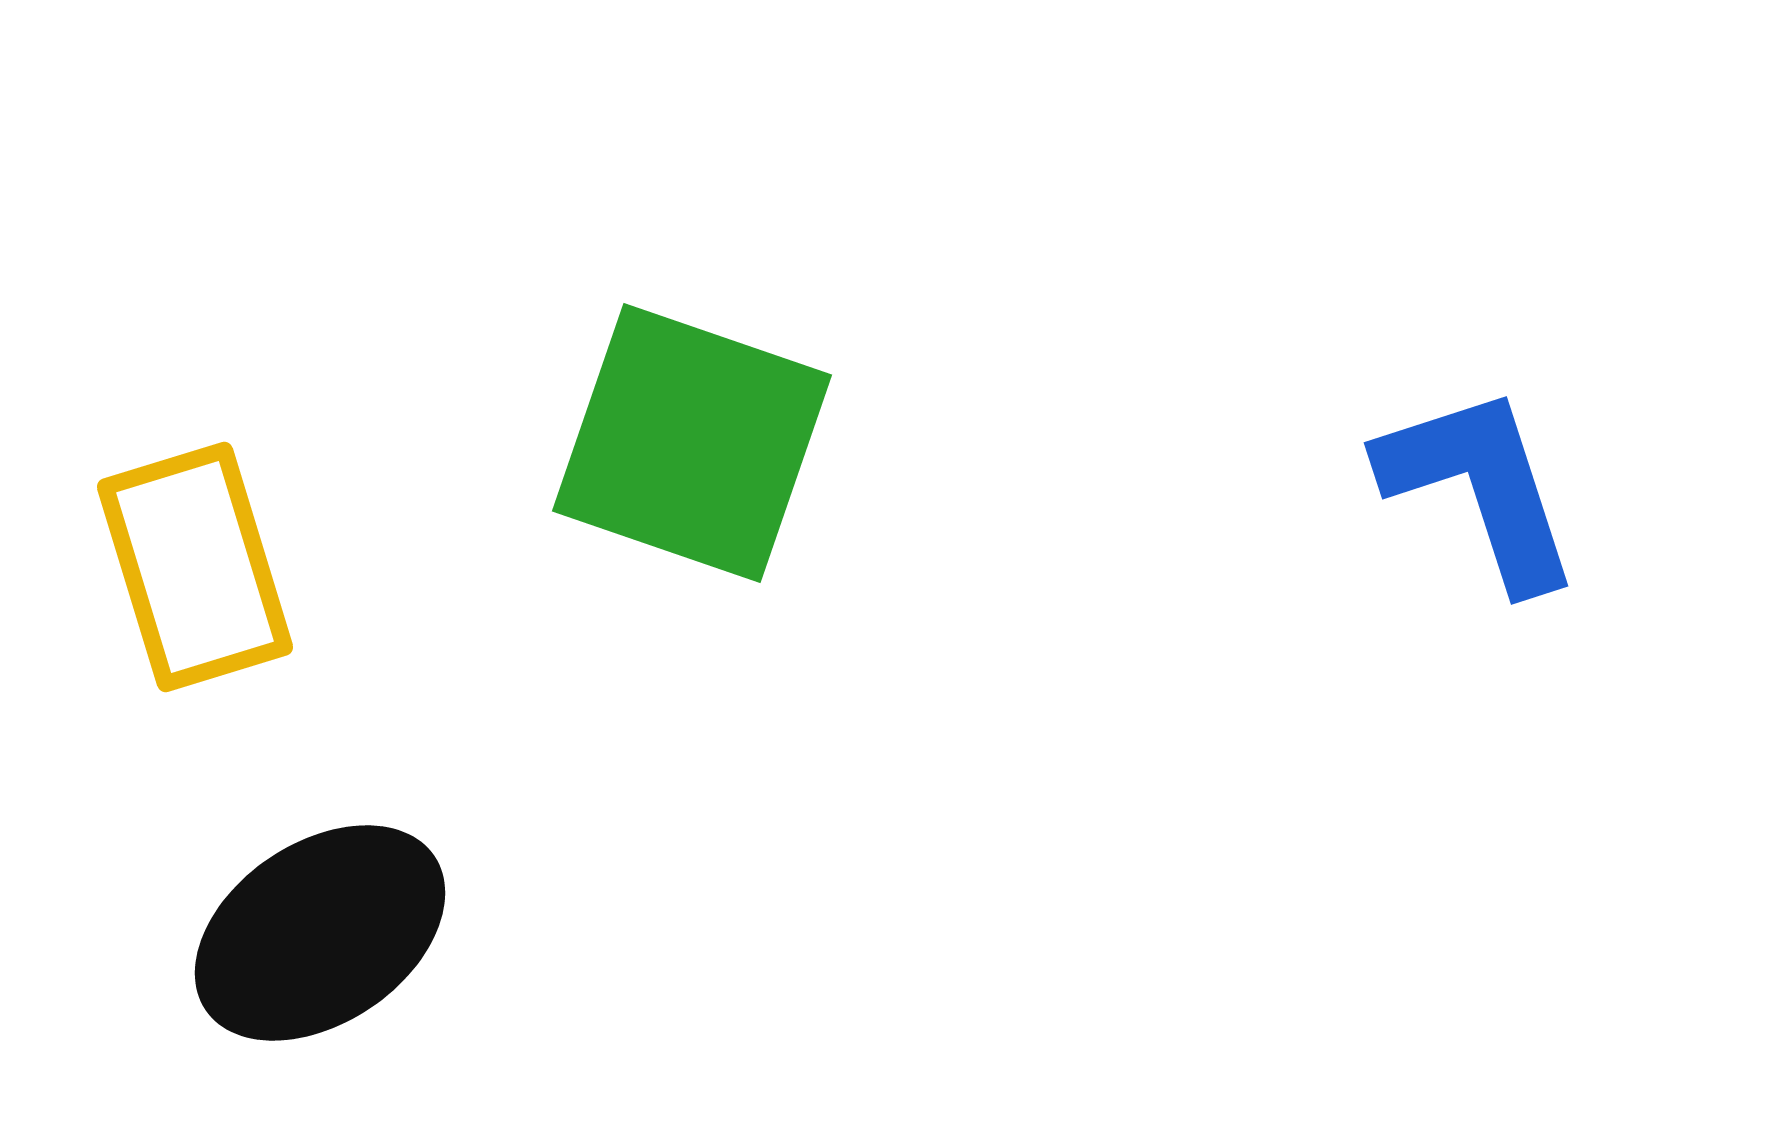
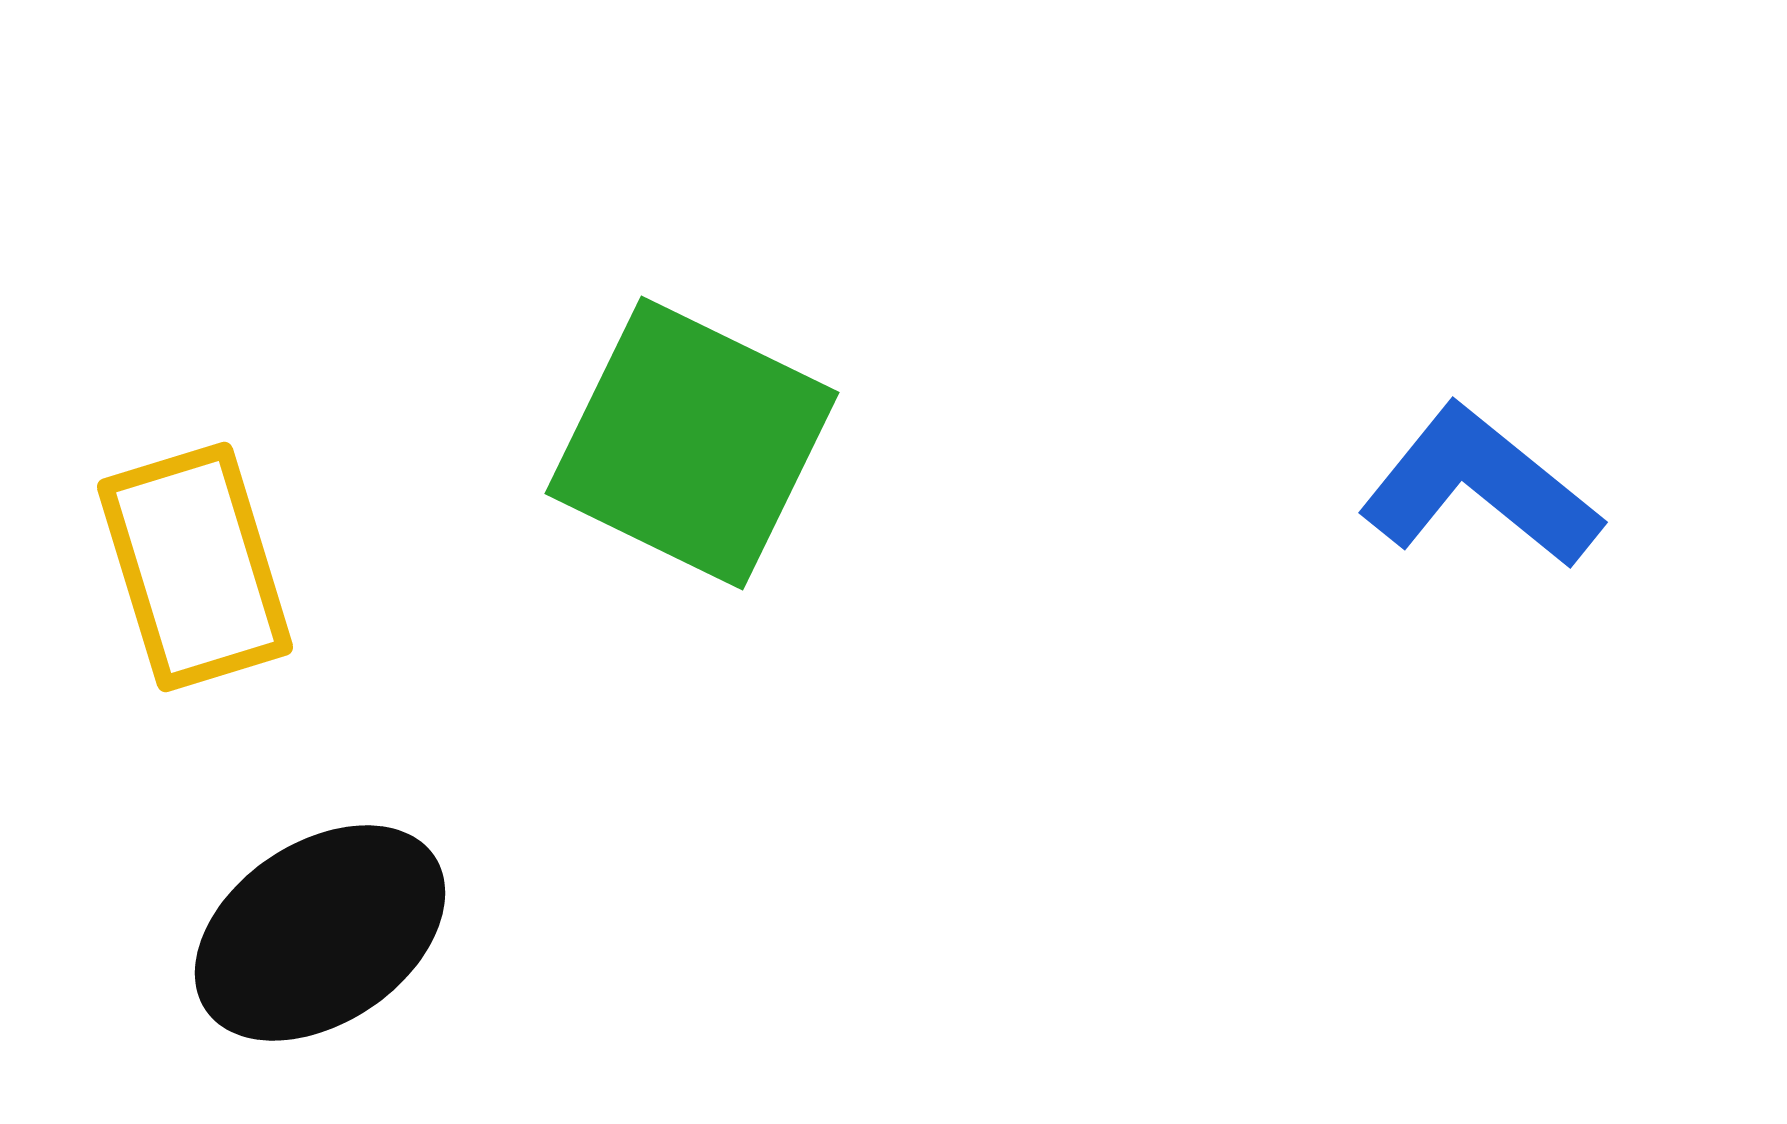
green square: rotated 7 degrees clockwise
blue L-shape: rotated 33 degrees counterclockwise
